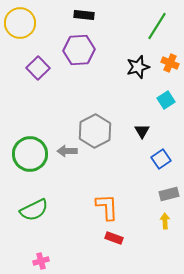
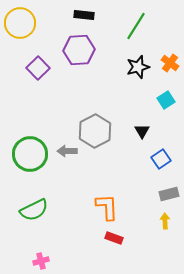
green line: moved 21 px left
orange cross: rotated 12 degrees clockwise
